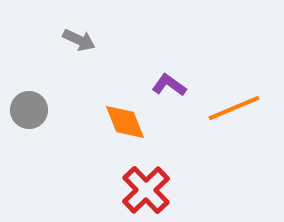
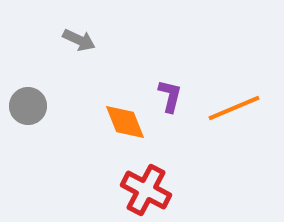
purple L-shape: moved 1 px right, 11 px down; rotated 68 degrees clockwise
gray circle: moved 1 px left, 4 px up
red cross: rotated 18 degrees counterclockwise
